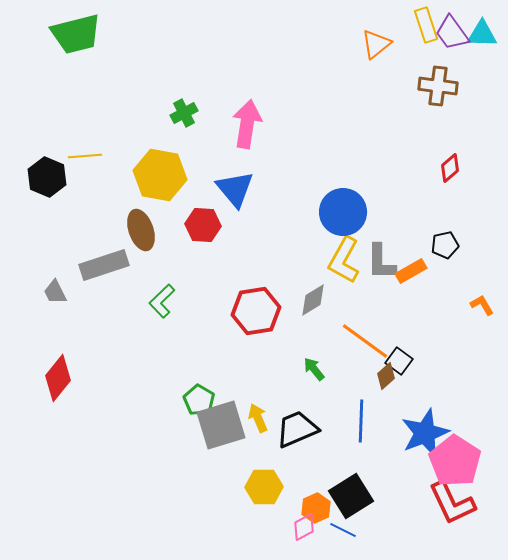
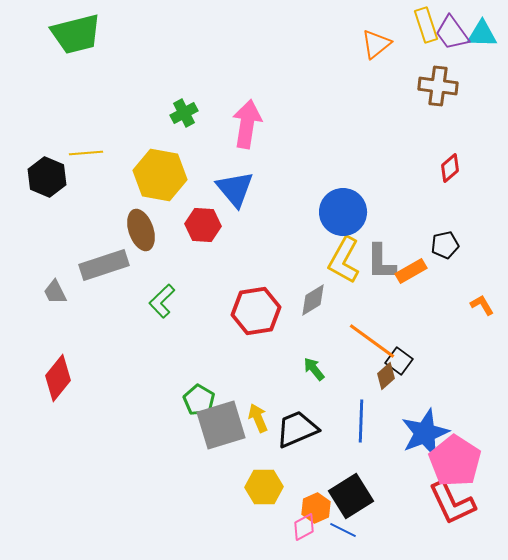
yellow line at (85, 156): moved 1 px right, 3 px up
orange line at (365, 341): moved 7 px right
